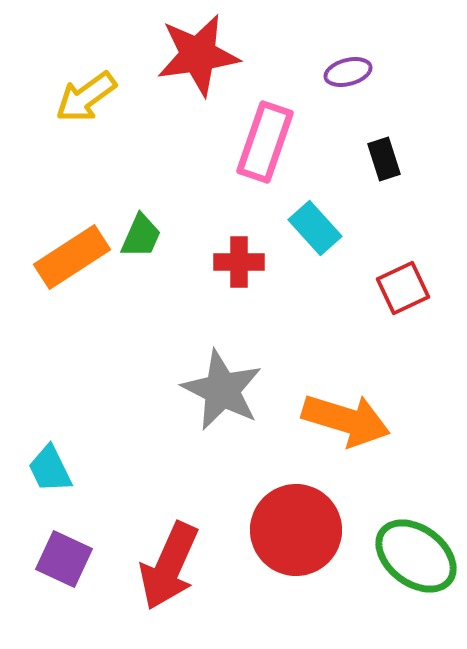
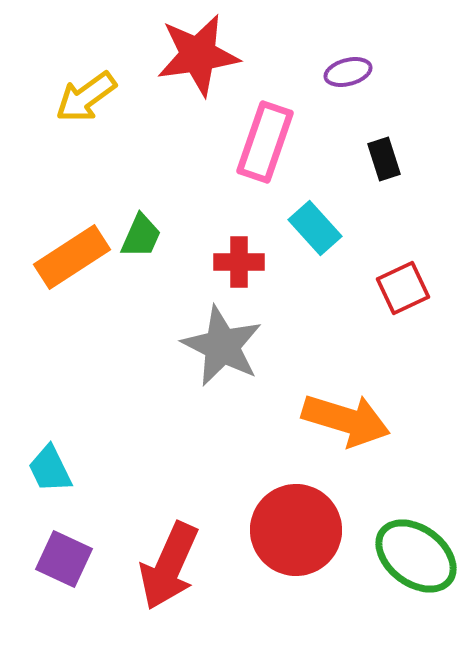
gray star: moved 44 px up
